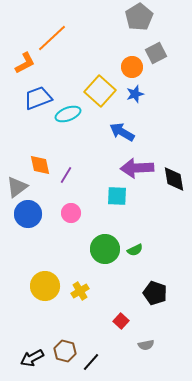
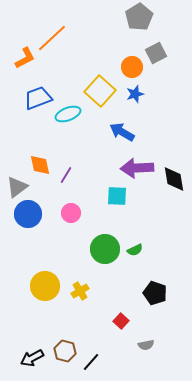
orange L-shape: moved 5 px up
